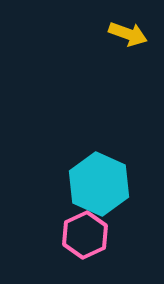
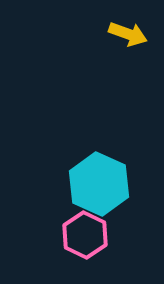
pink hexagon: rotated 9 degrees counterclockwise
